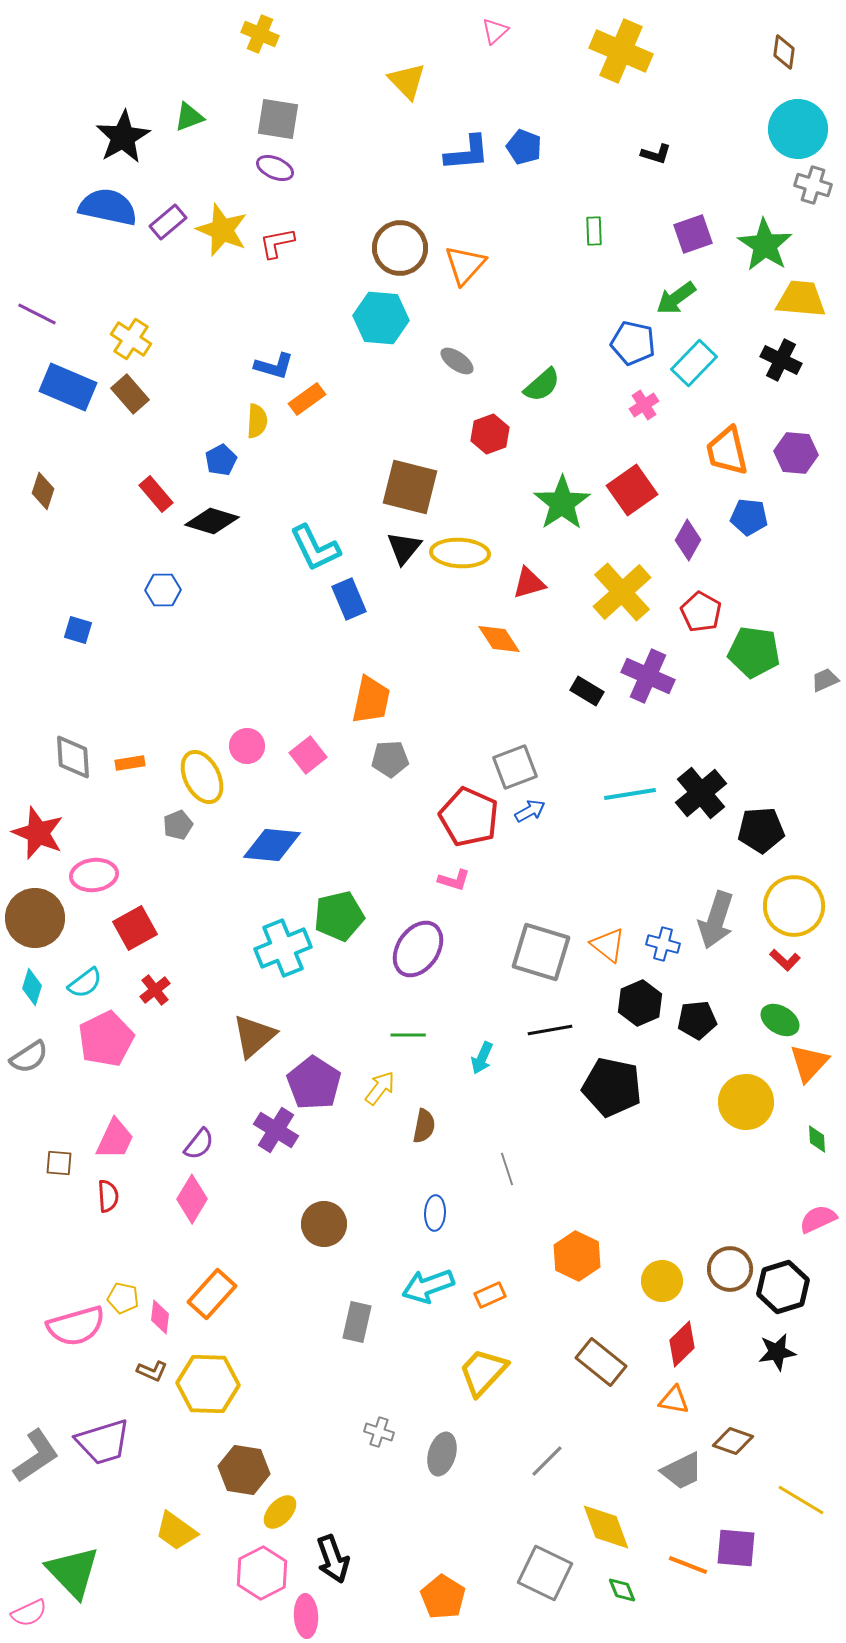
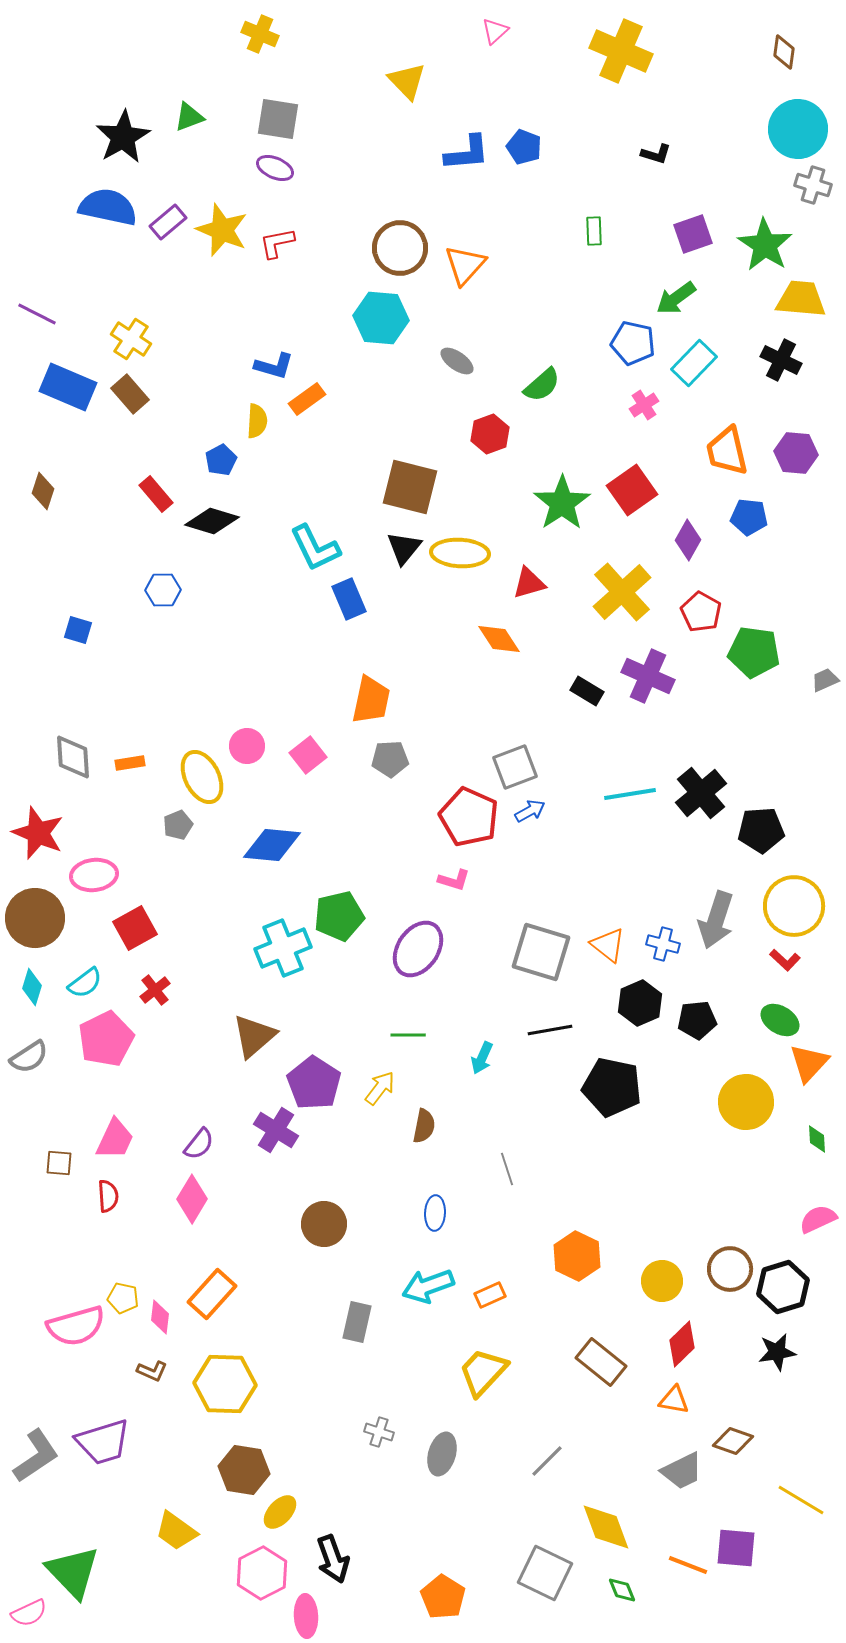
yellow hexagon at (208, 1384): moved 17 px right
